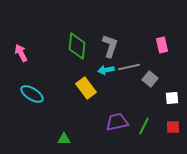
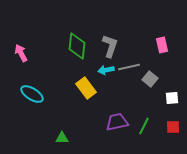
green triangle: moved 2 px left, 1 px up
